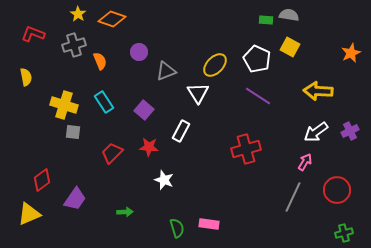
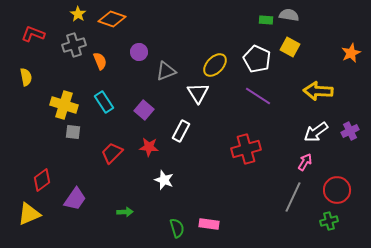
green cross: moved 15 px left, 12 px up
